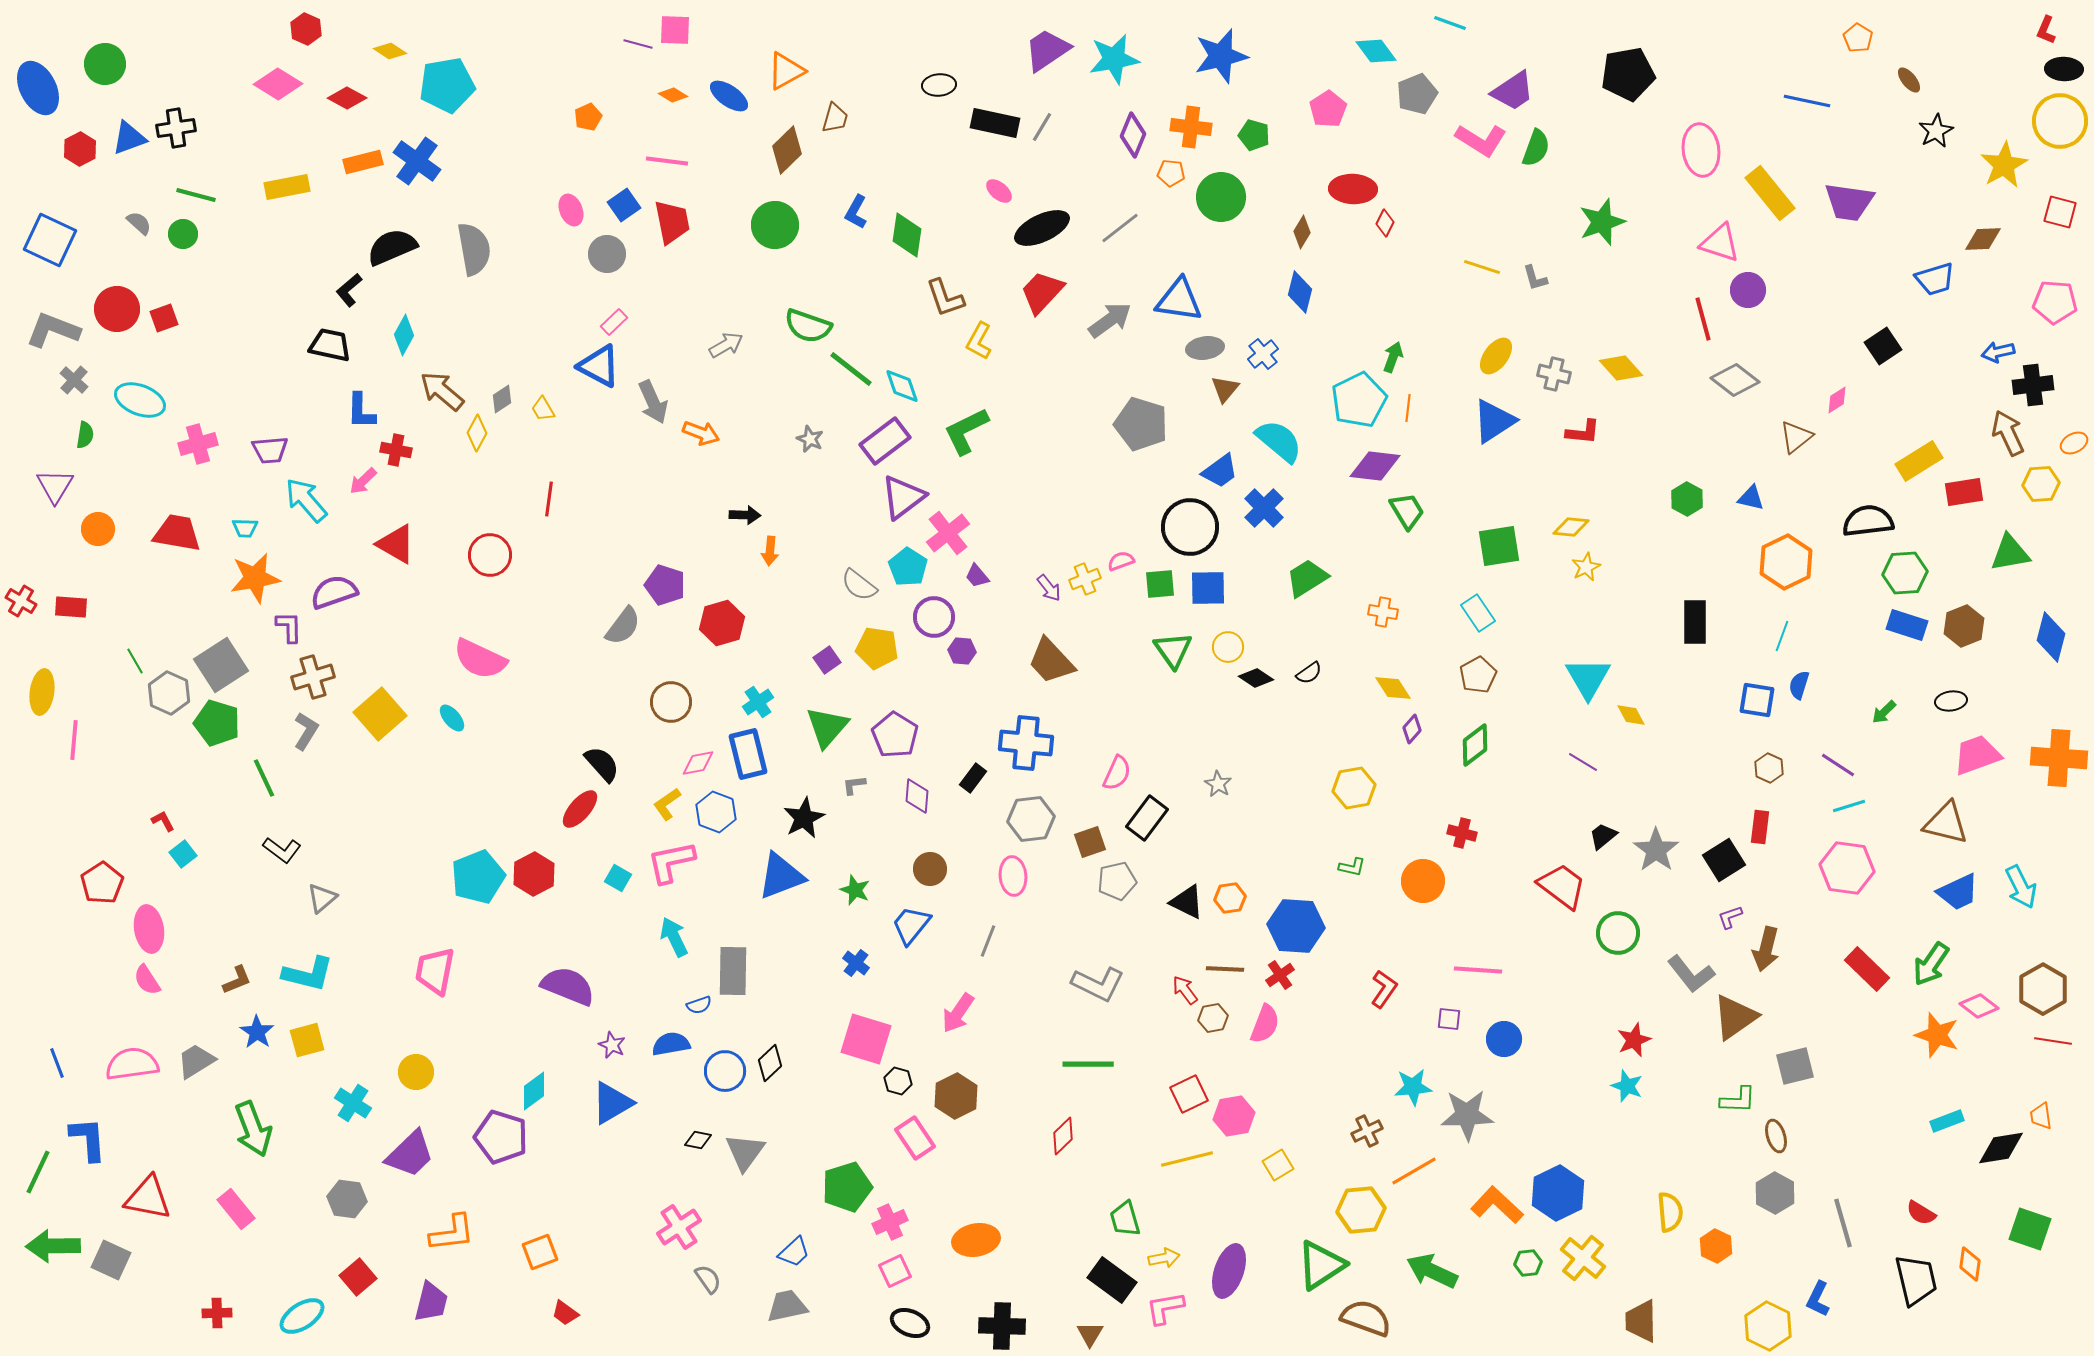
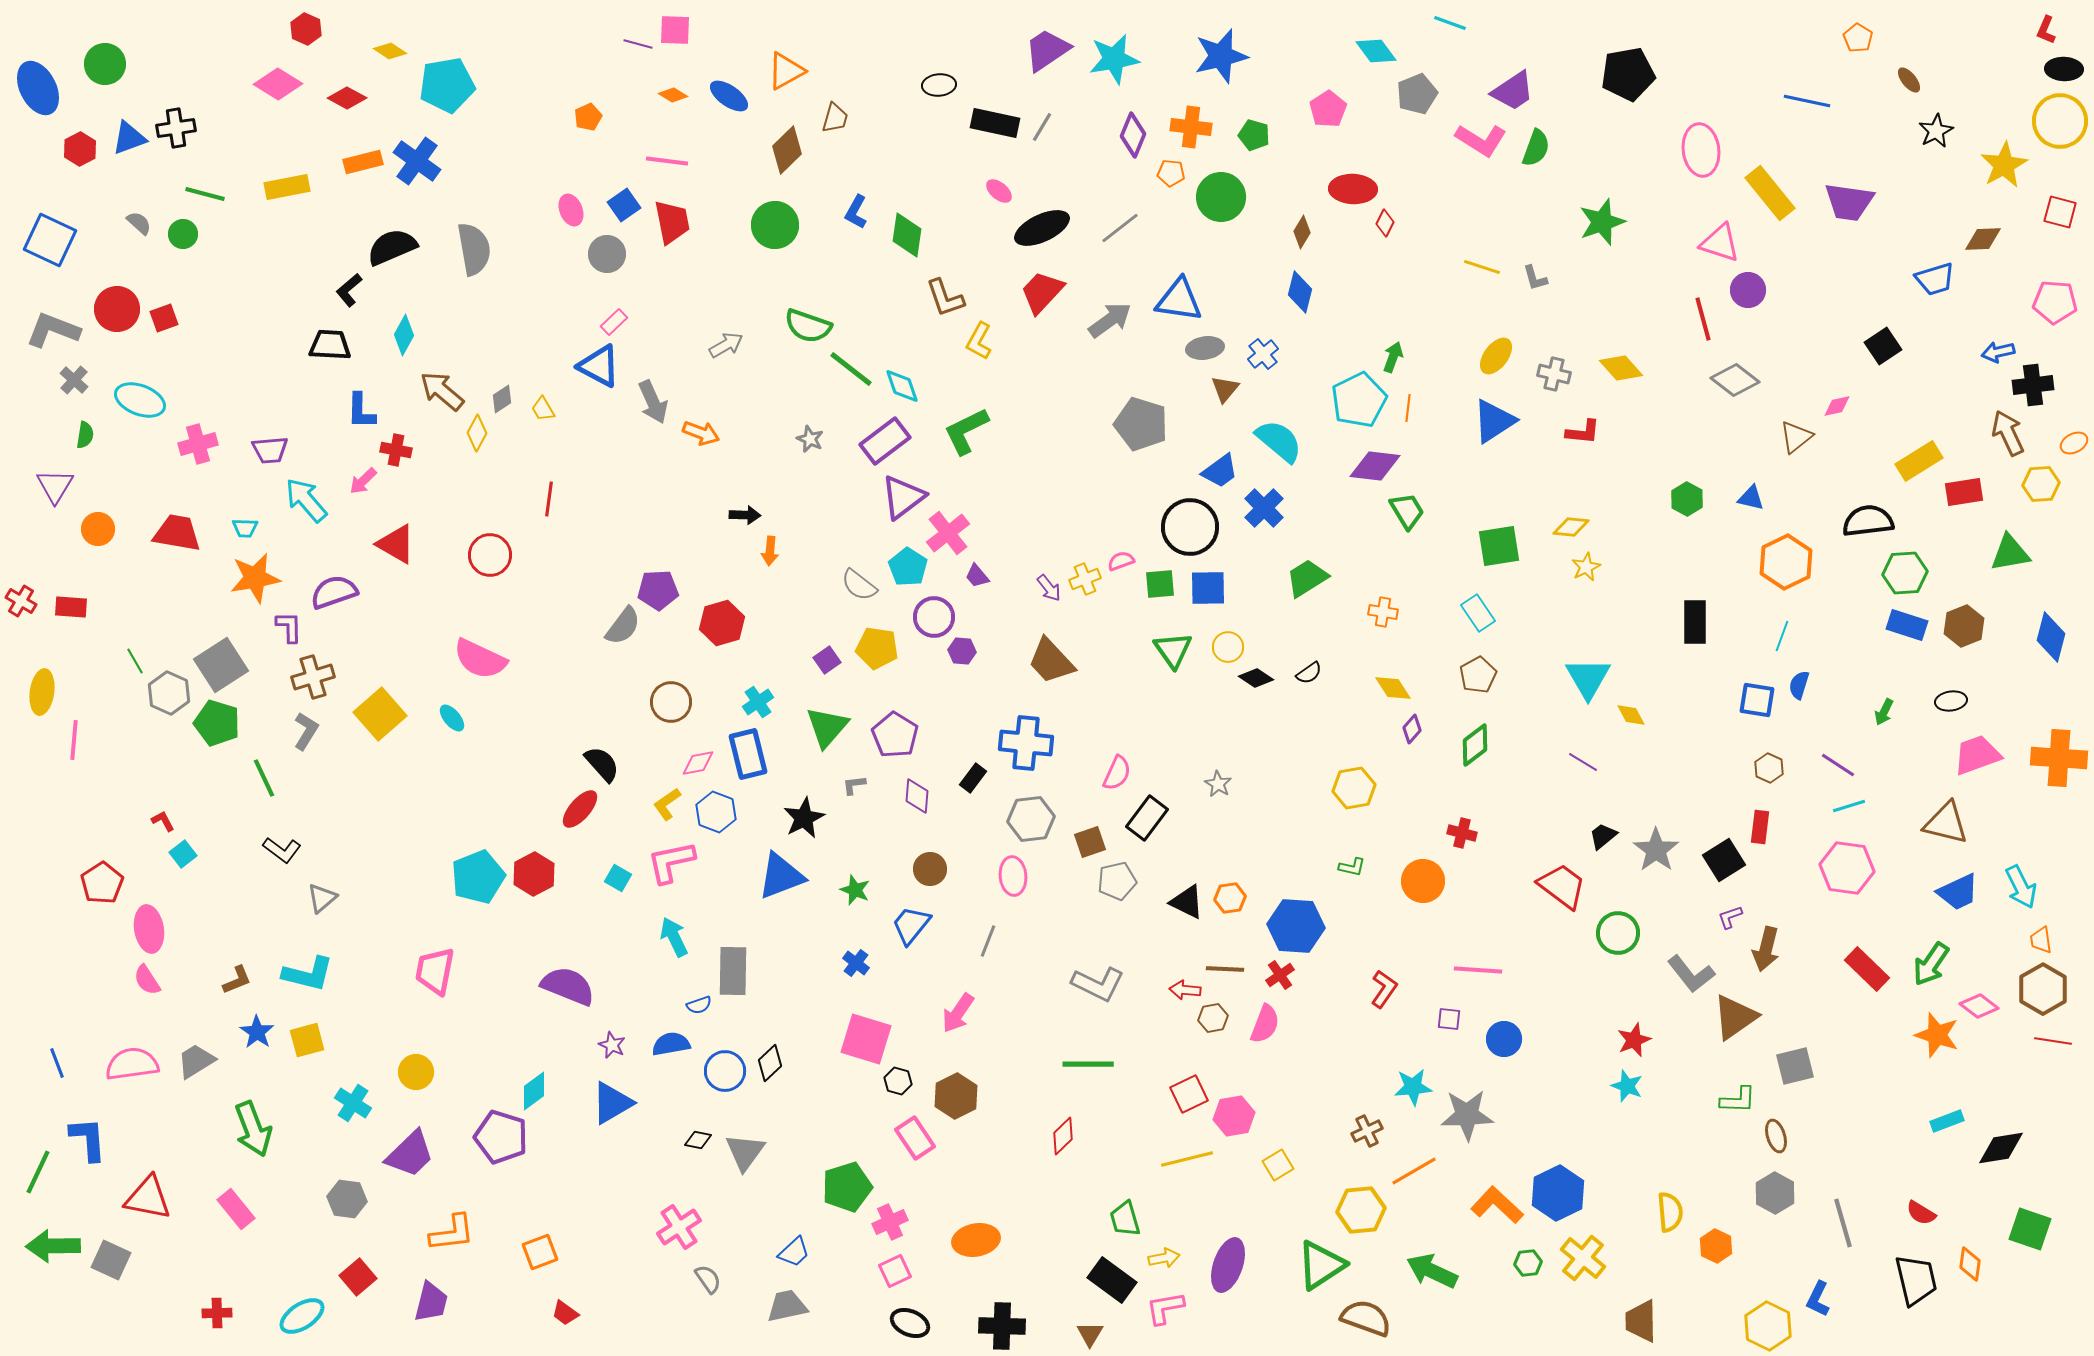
green line at (196, 195): moved 9 px right, 1 px up
black trapezoid at (330, 345): rotated 9 degrees counterclockwise
pink diamond at (1837, 400): moved 6 px down; rotated 20 degrees clockwise
purple pentagon at (665, 585): moved 7 px left, 5 px down; rotated 21 degrees counterclockwise
green arrow at (1884, 712): rotated 20 degrees counterclockwise
red arrow at (1185, 990): rotated 48 degrees counterclockwise
orange trapezoid at (2041, 1116): moved 176 px up
purple ellipse at (1229, 1271): moved 1 px left, 6 px up
